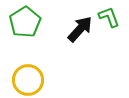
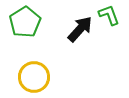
green L-shape: moved 2 px up
yellow circle: moved 6 px right, 3 px up
